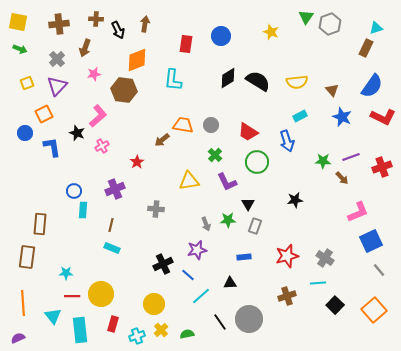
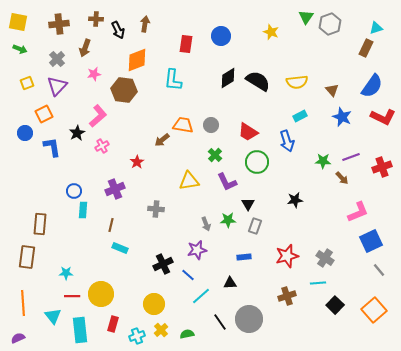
black star at (77, 133): rotated 21 degrees clockwise
cyan rectangle at (112, 248): moved 8 px right
